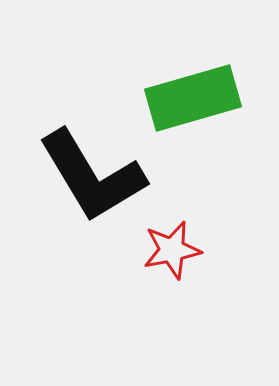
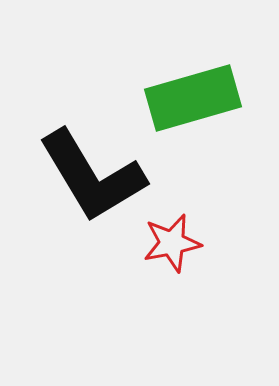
red star: moved 7 px up
